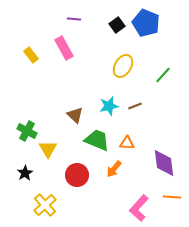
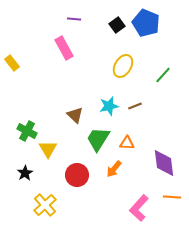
yellow rectangle: moved 19 px left, 8 px down
green trapezoid: moved 1 px right, 1 px up; rotated 80 degrees counterclockwise
